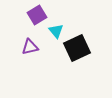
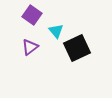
purple square: moved 5 px left; rotated 24 degrees counterclockwise
purple triangle: rotated 24 degrees counterclockwise
